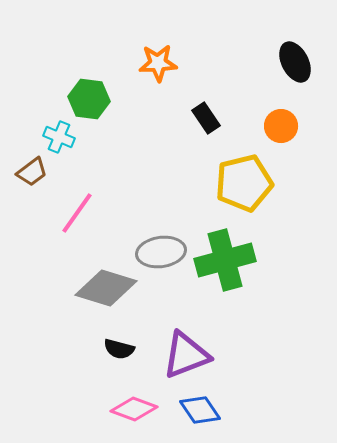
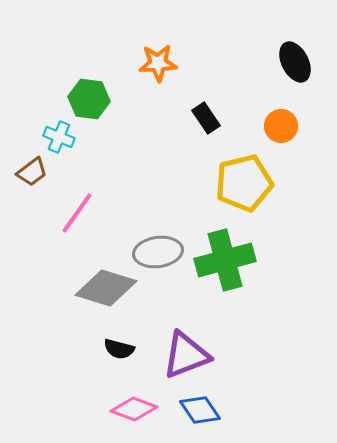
gray ellipse: moved 3 px left
